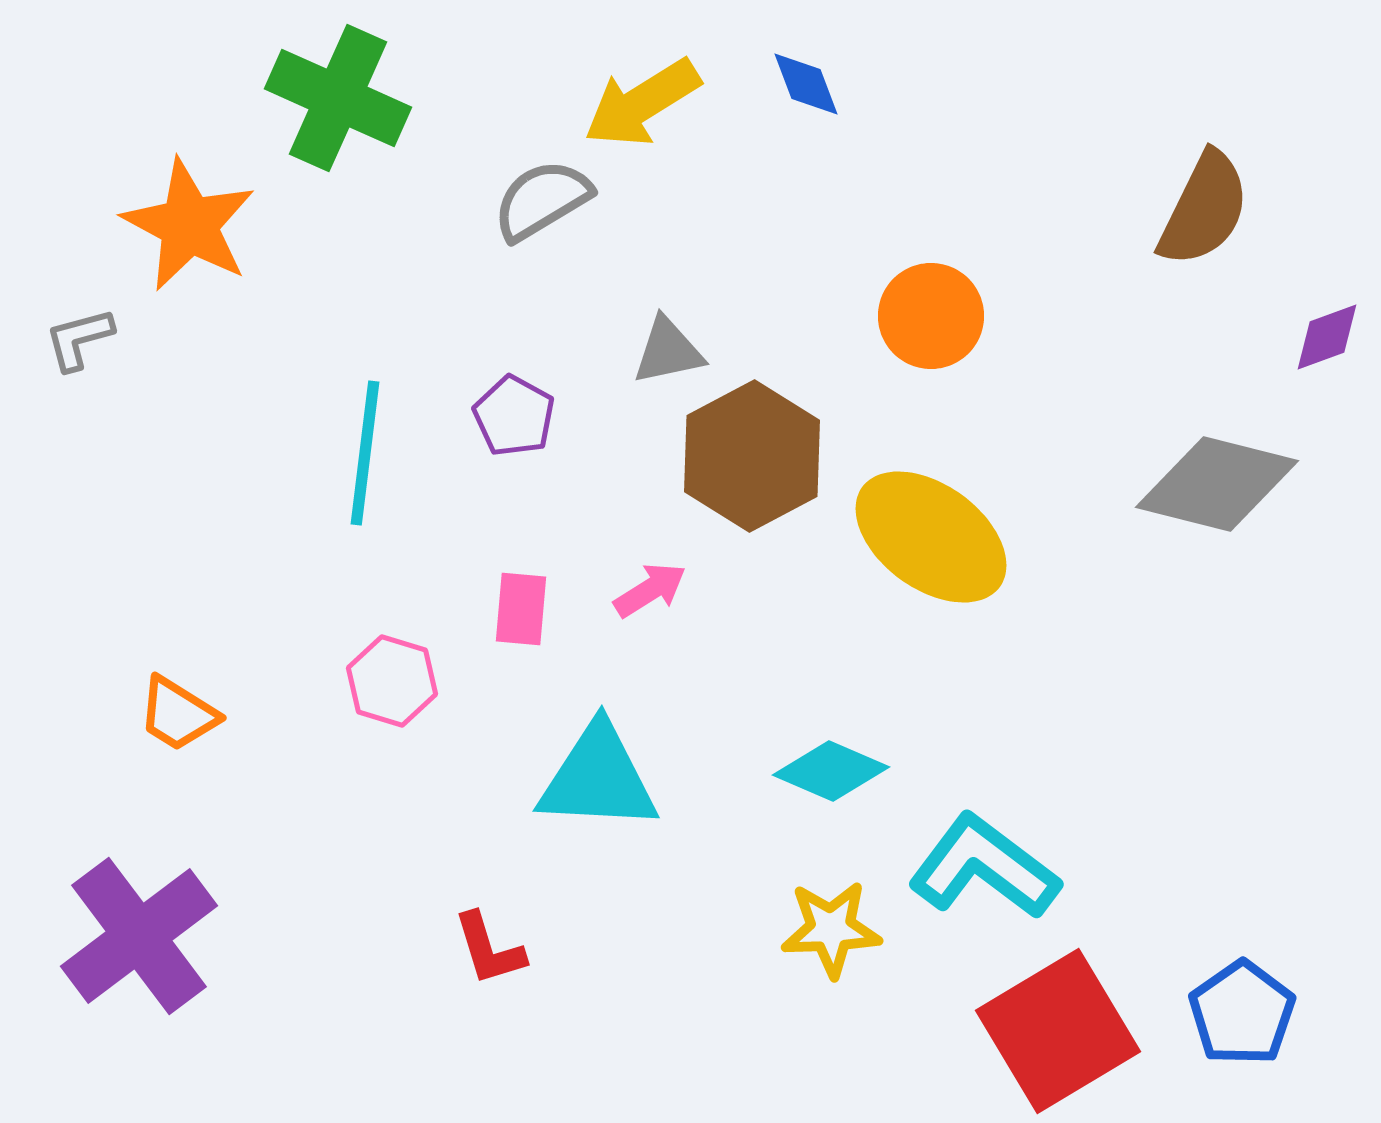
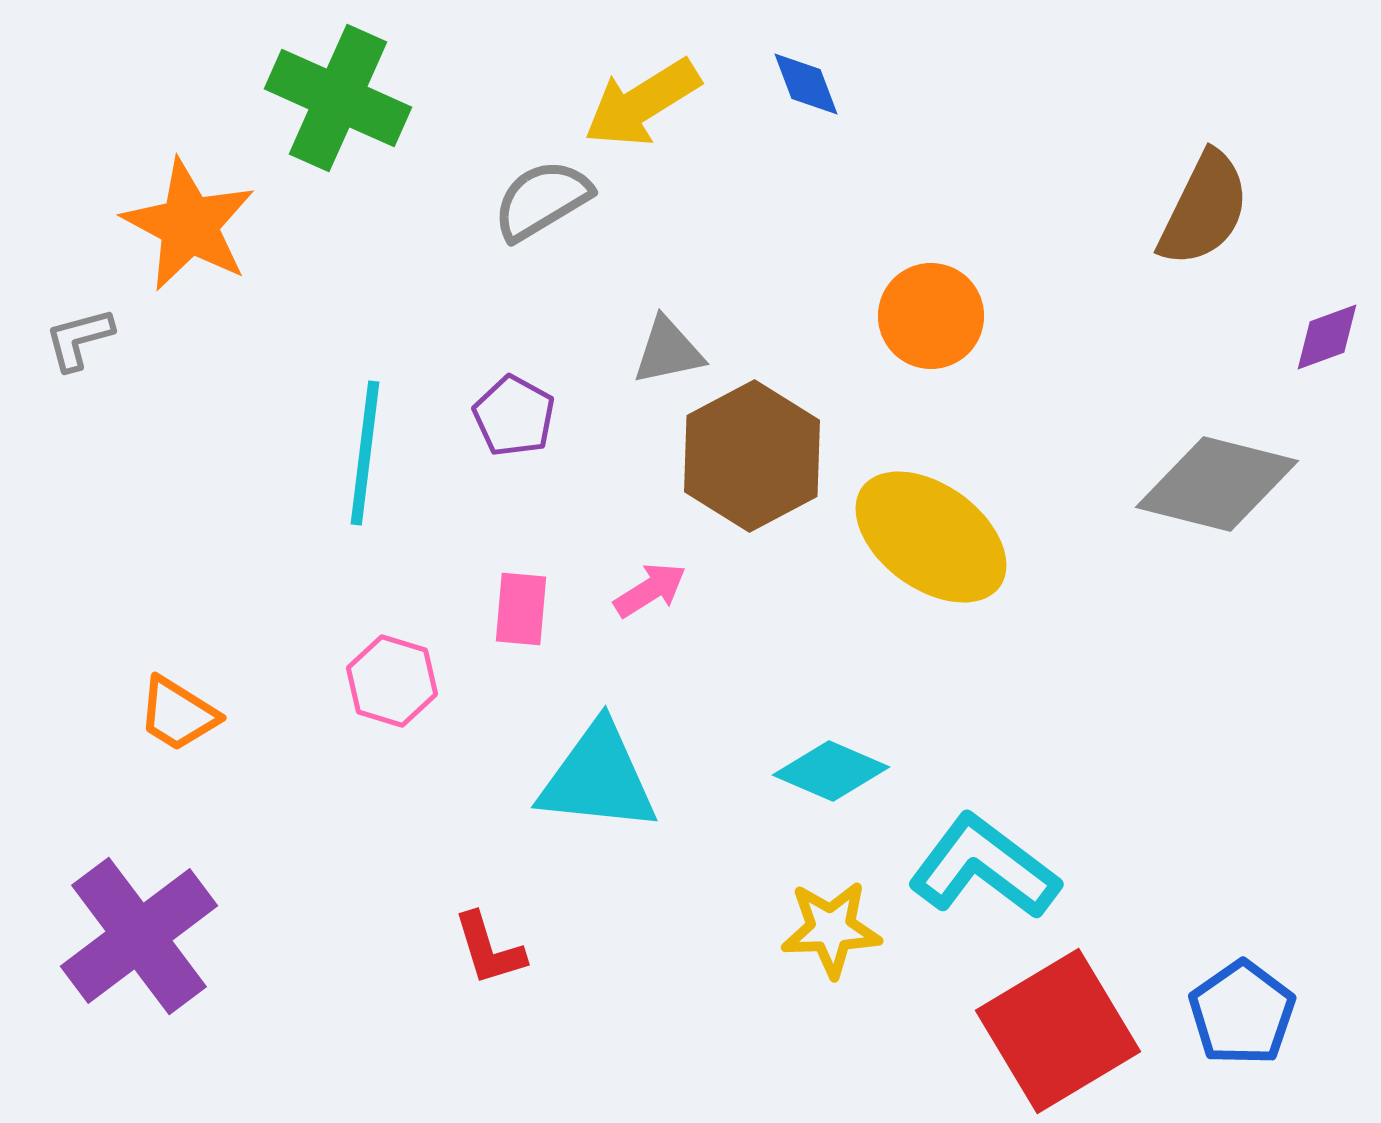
cyan triangle: rotated 3 degrees clockwise
